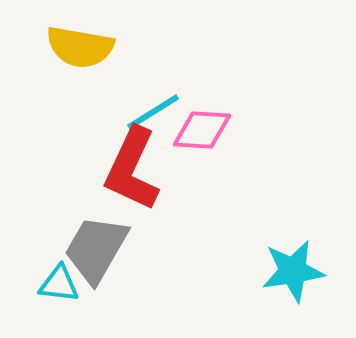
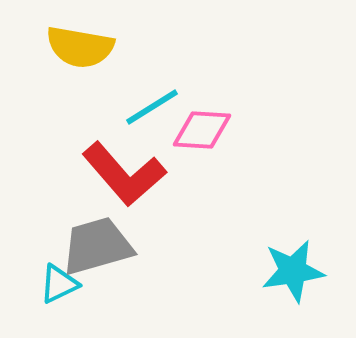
cyan line: moved 1 px left, 5 px up
red L-shape: moved 8 px left, 5 px down; rotated 66 degrees counterclockwise
gray trapezoid: moved 1 px right, 3 px up; rotated 44 degrees clockwise
cyan triangle: rotated 33 degrees counterclockwise
